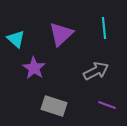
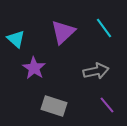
cyan line: rotated 30 degrees counterclockwise
purple triangle: moved 2 px right, 2 px up
gray arrow: rotated 15 degrees clockwise
purple line: rotated 30 degrees clockwise
